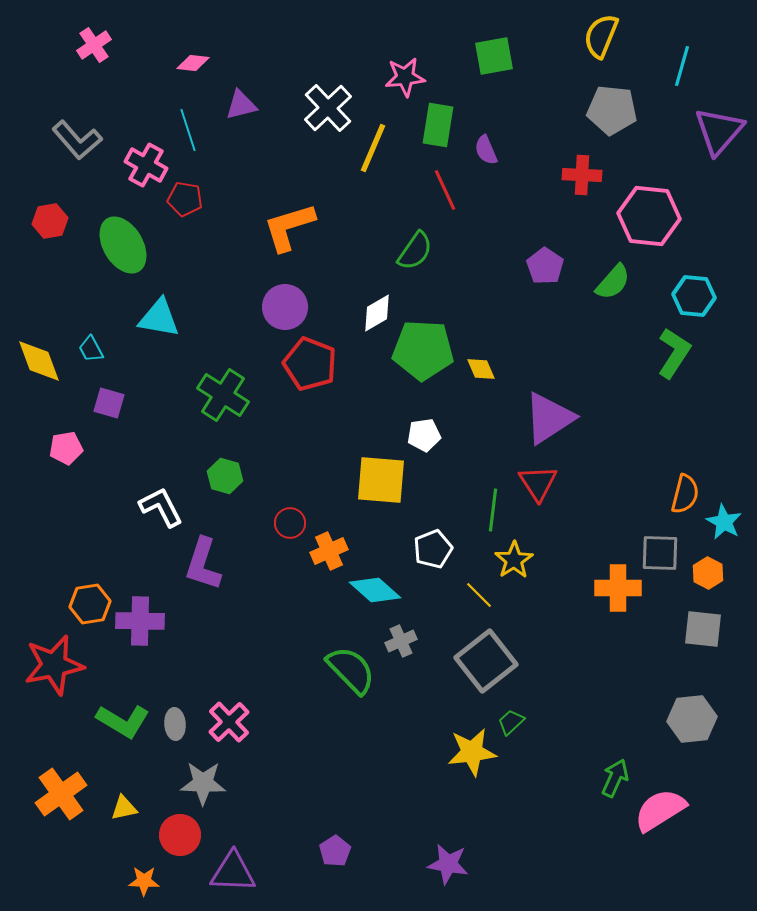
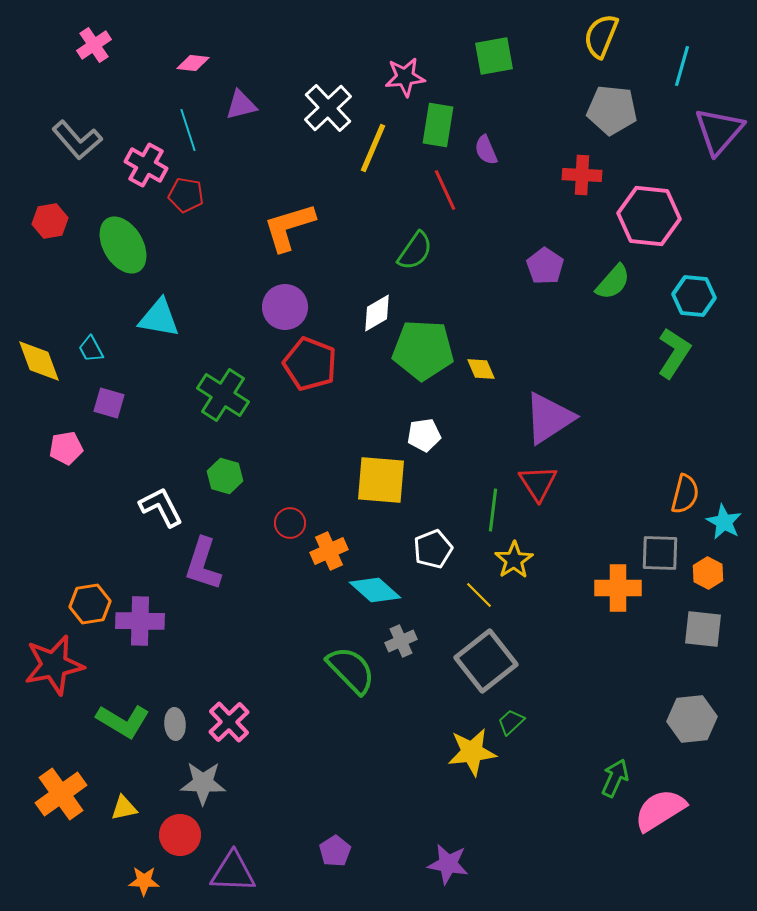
red pentagon at (185, 199): moved 1 px right, 4 px up
